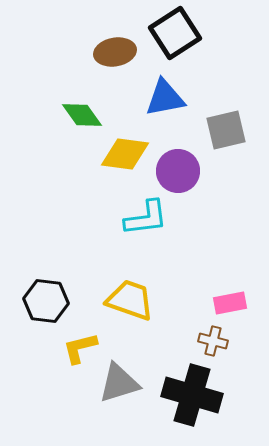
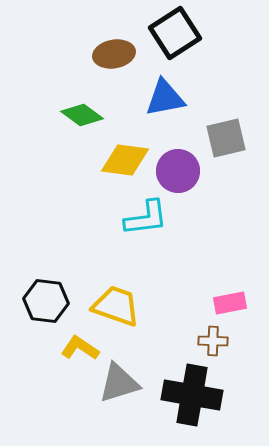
brown ellipse: moved 1 px left, 2 px down
green diamond: rotated 18 degrees counterclockwise
gray square: moved 8 px down
yellow diamond: moved 6 px down
yellow trapezoid: moved 14 px left, 6 px down
brown cross: rotated 12 degrees counterclockwise
yellow L-shape: rotated 48 degrees clockwise
black cross: rotated 6 degrees counterclockwise
